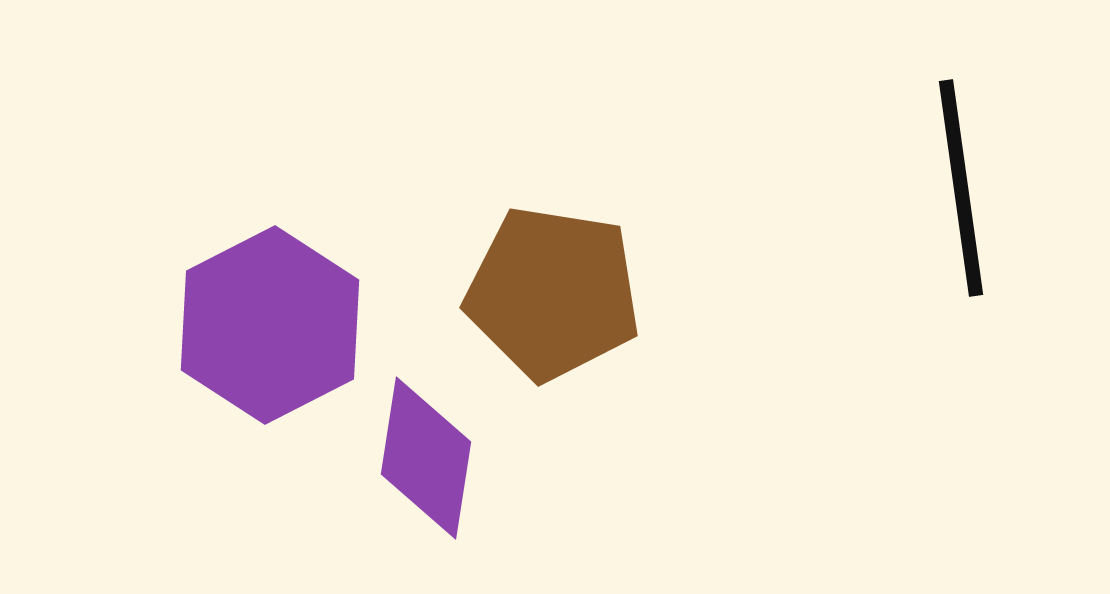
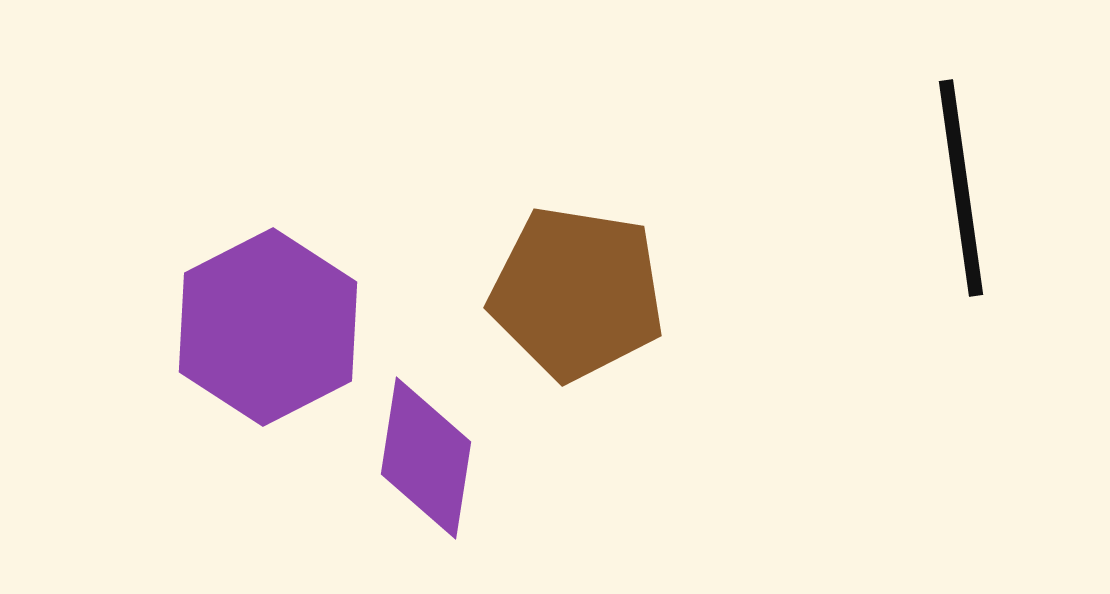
brown pentagon: moved 24 px right
purple hexagon: moved 2 px left, 2 px down
